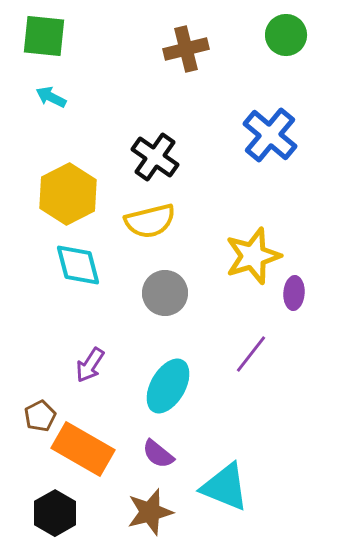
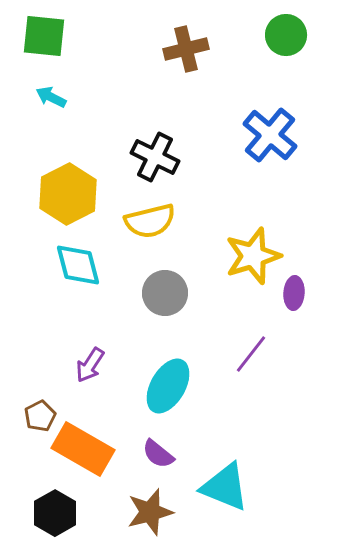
black cross: rotated 9 degrees counterclockwise
